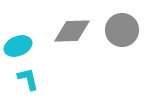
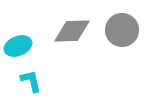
cyan L-shape: moved 3 px right, 2 px down
